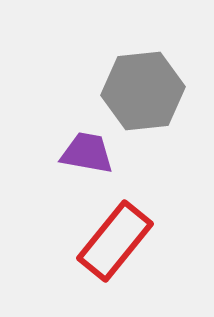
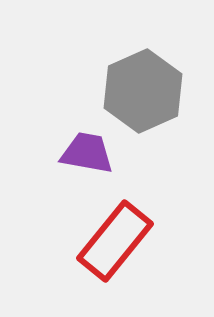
gray hexagon: rotated 18 degrees counterclockwise
